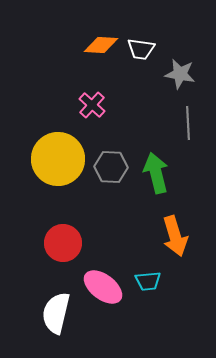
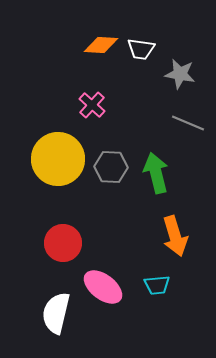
gray line: rotated 64 degrees counterclockwise
cyan trapezoid: moved 9 px right, 4 px down
